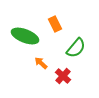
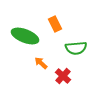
green semicircle: rotated 45 degrees clockwise
